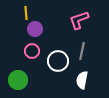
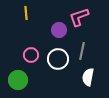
pink L-shape: moved 3 px up
purple circle: moved 24 px right, 1 px down
pink circle: moved 1 px left, 4 px down
white circle: moved 2 px up
white semicircle: moved 6 px right, 3 px up
